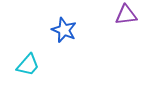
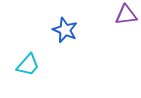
blue star: moved 1 px right
